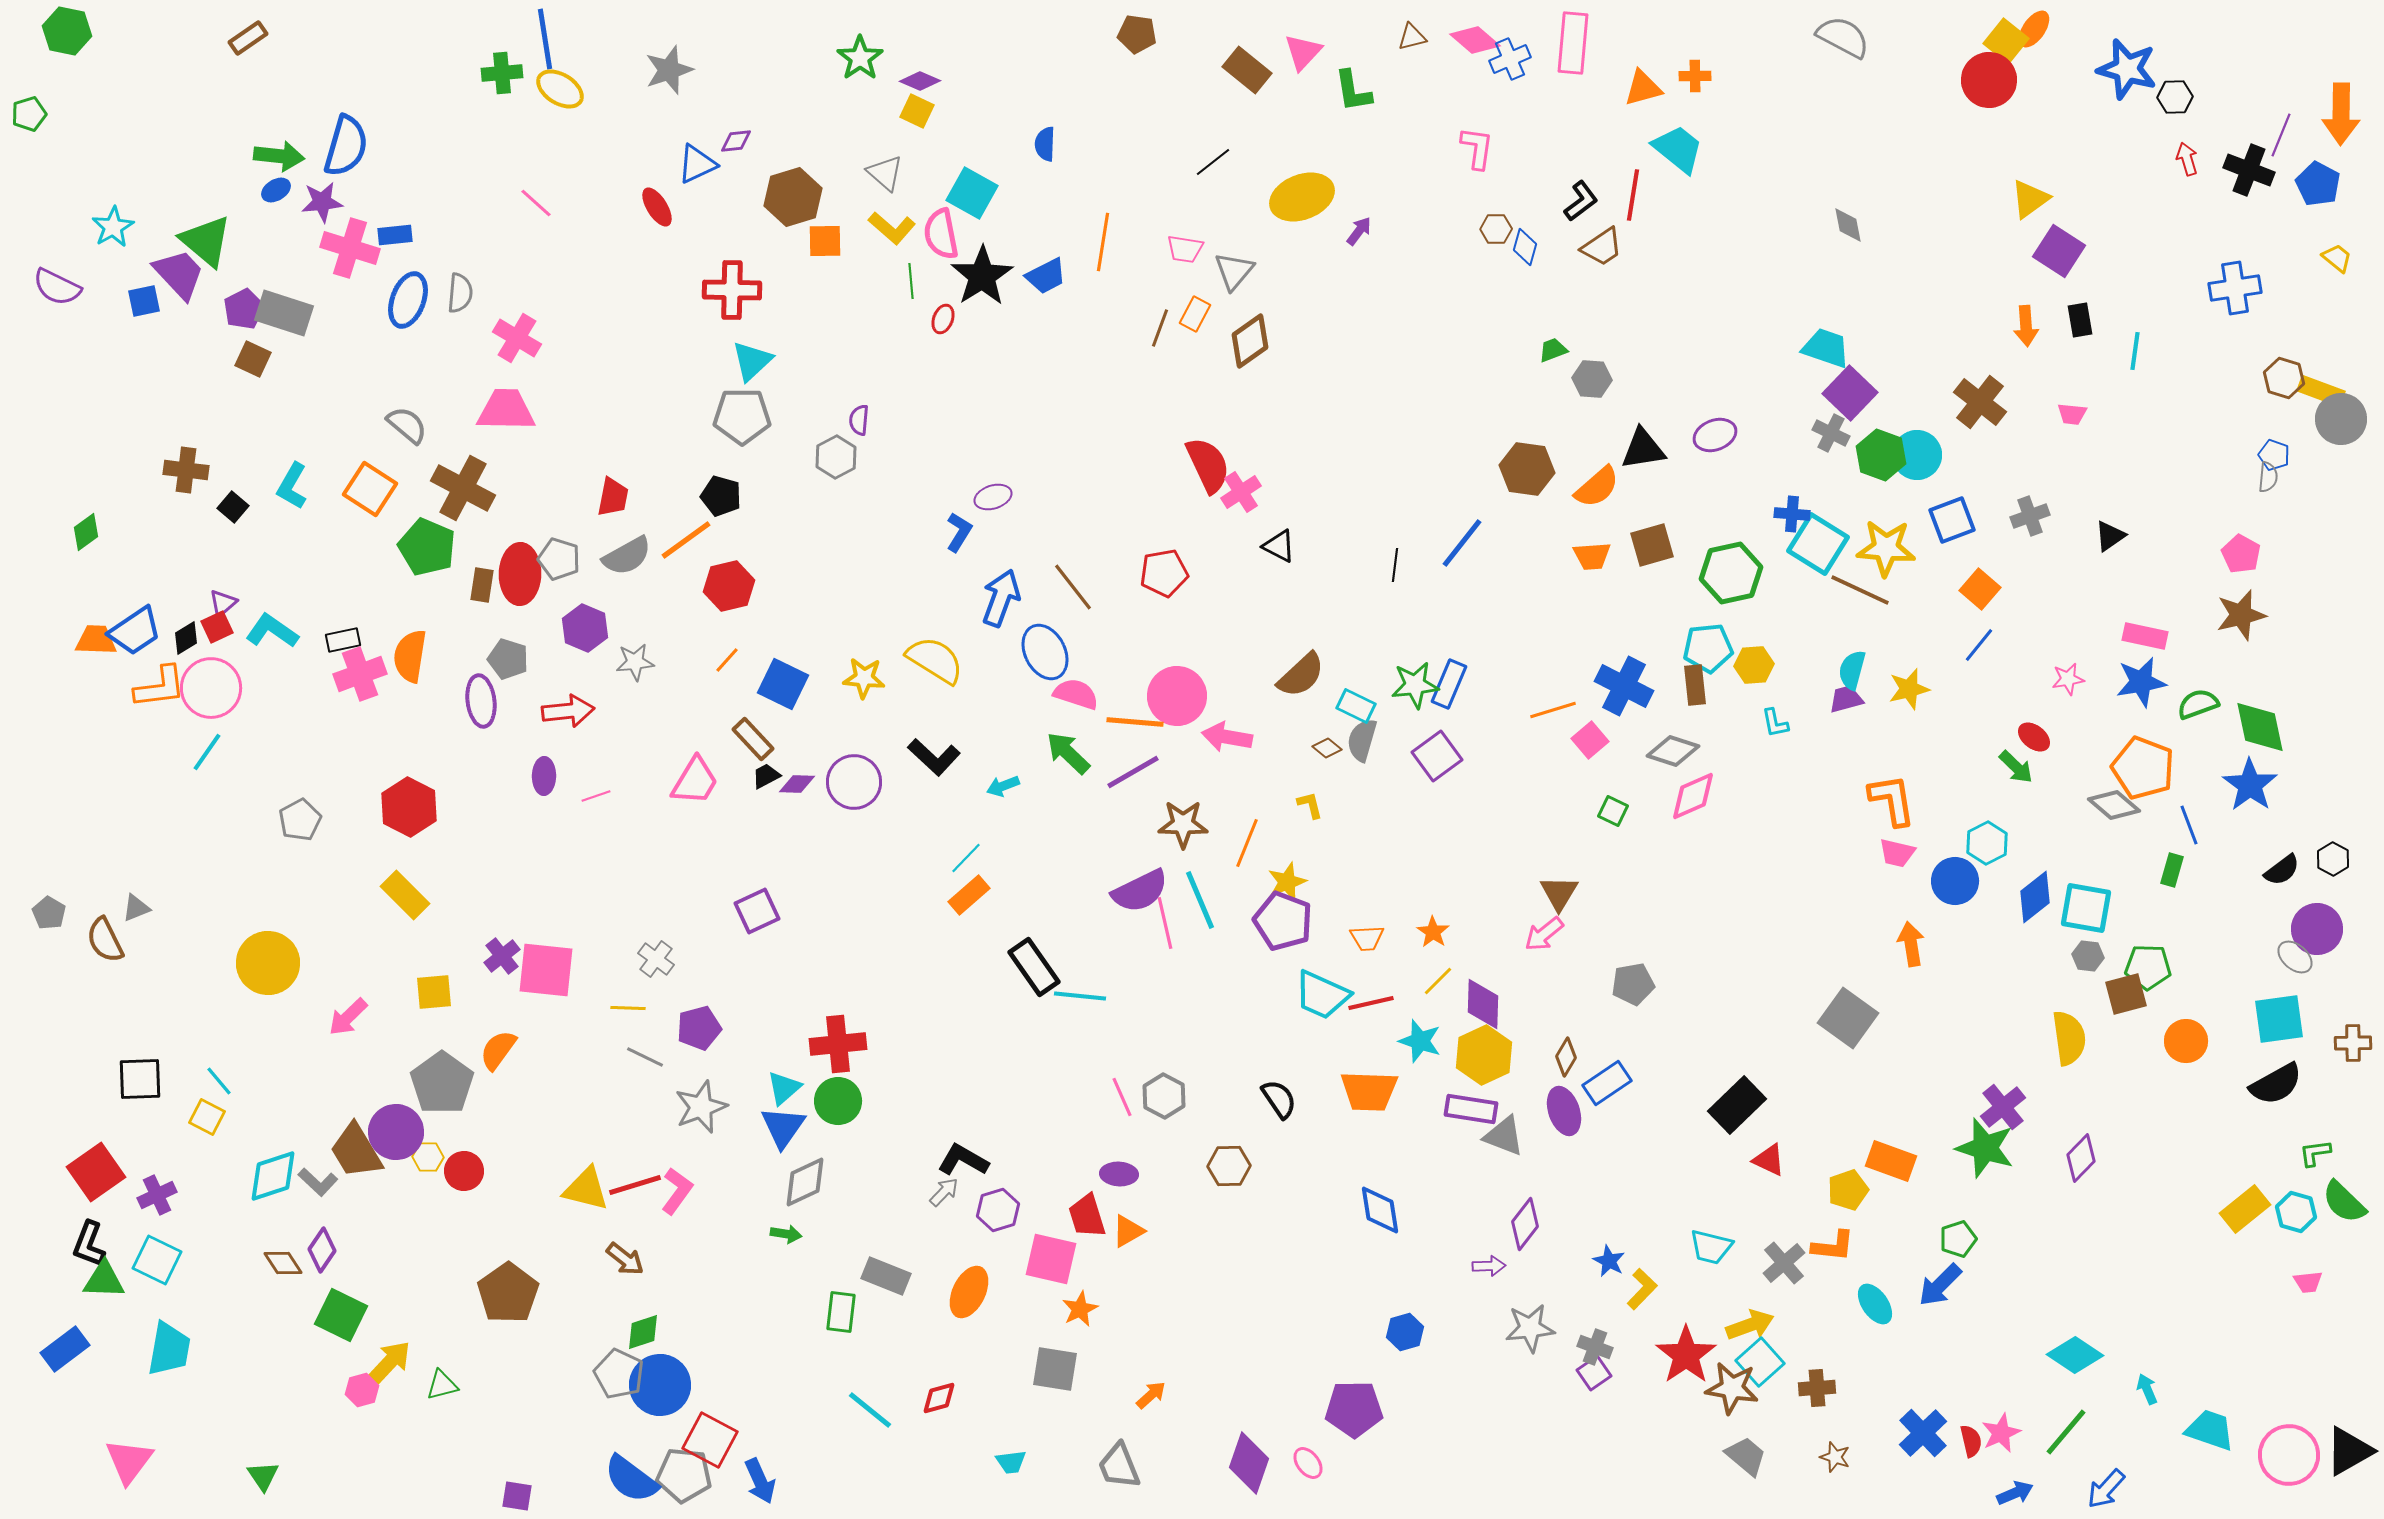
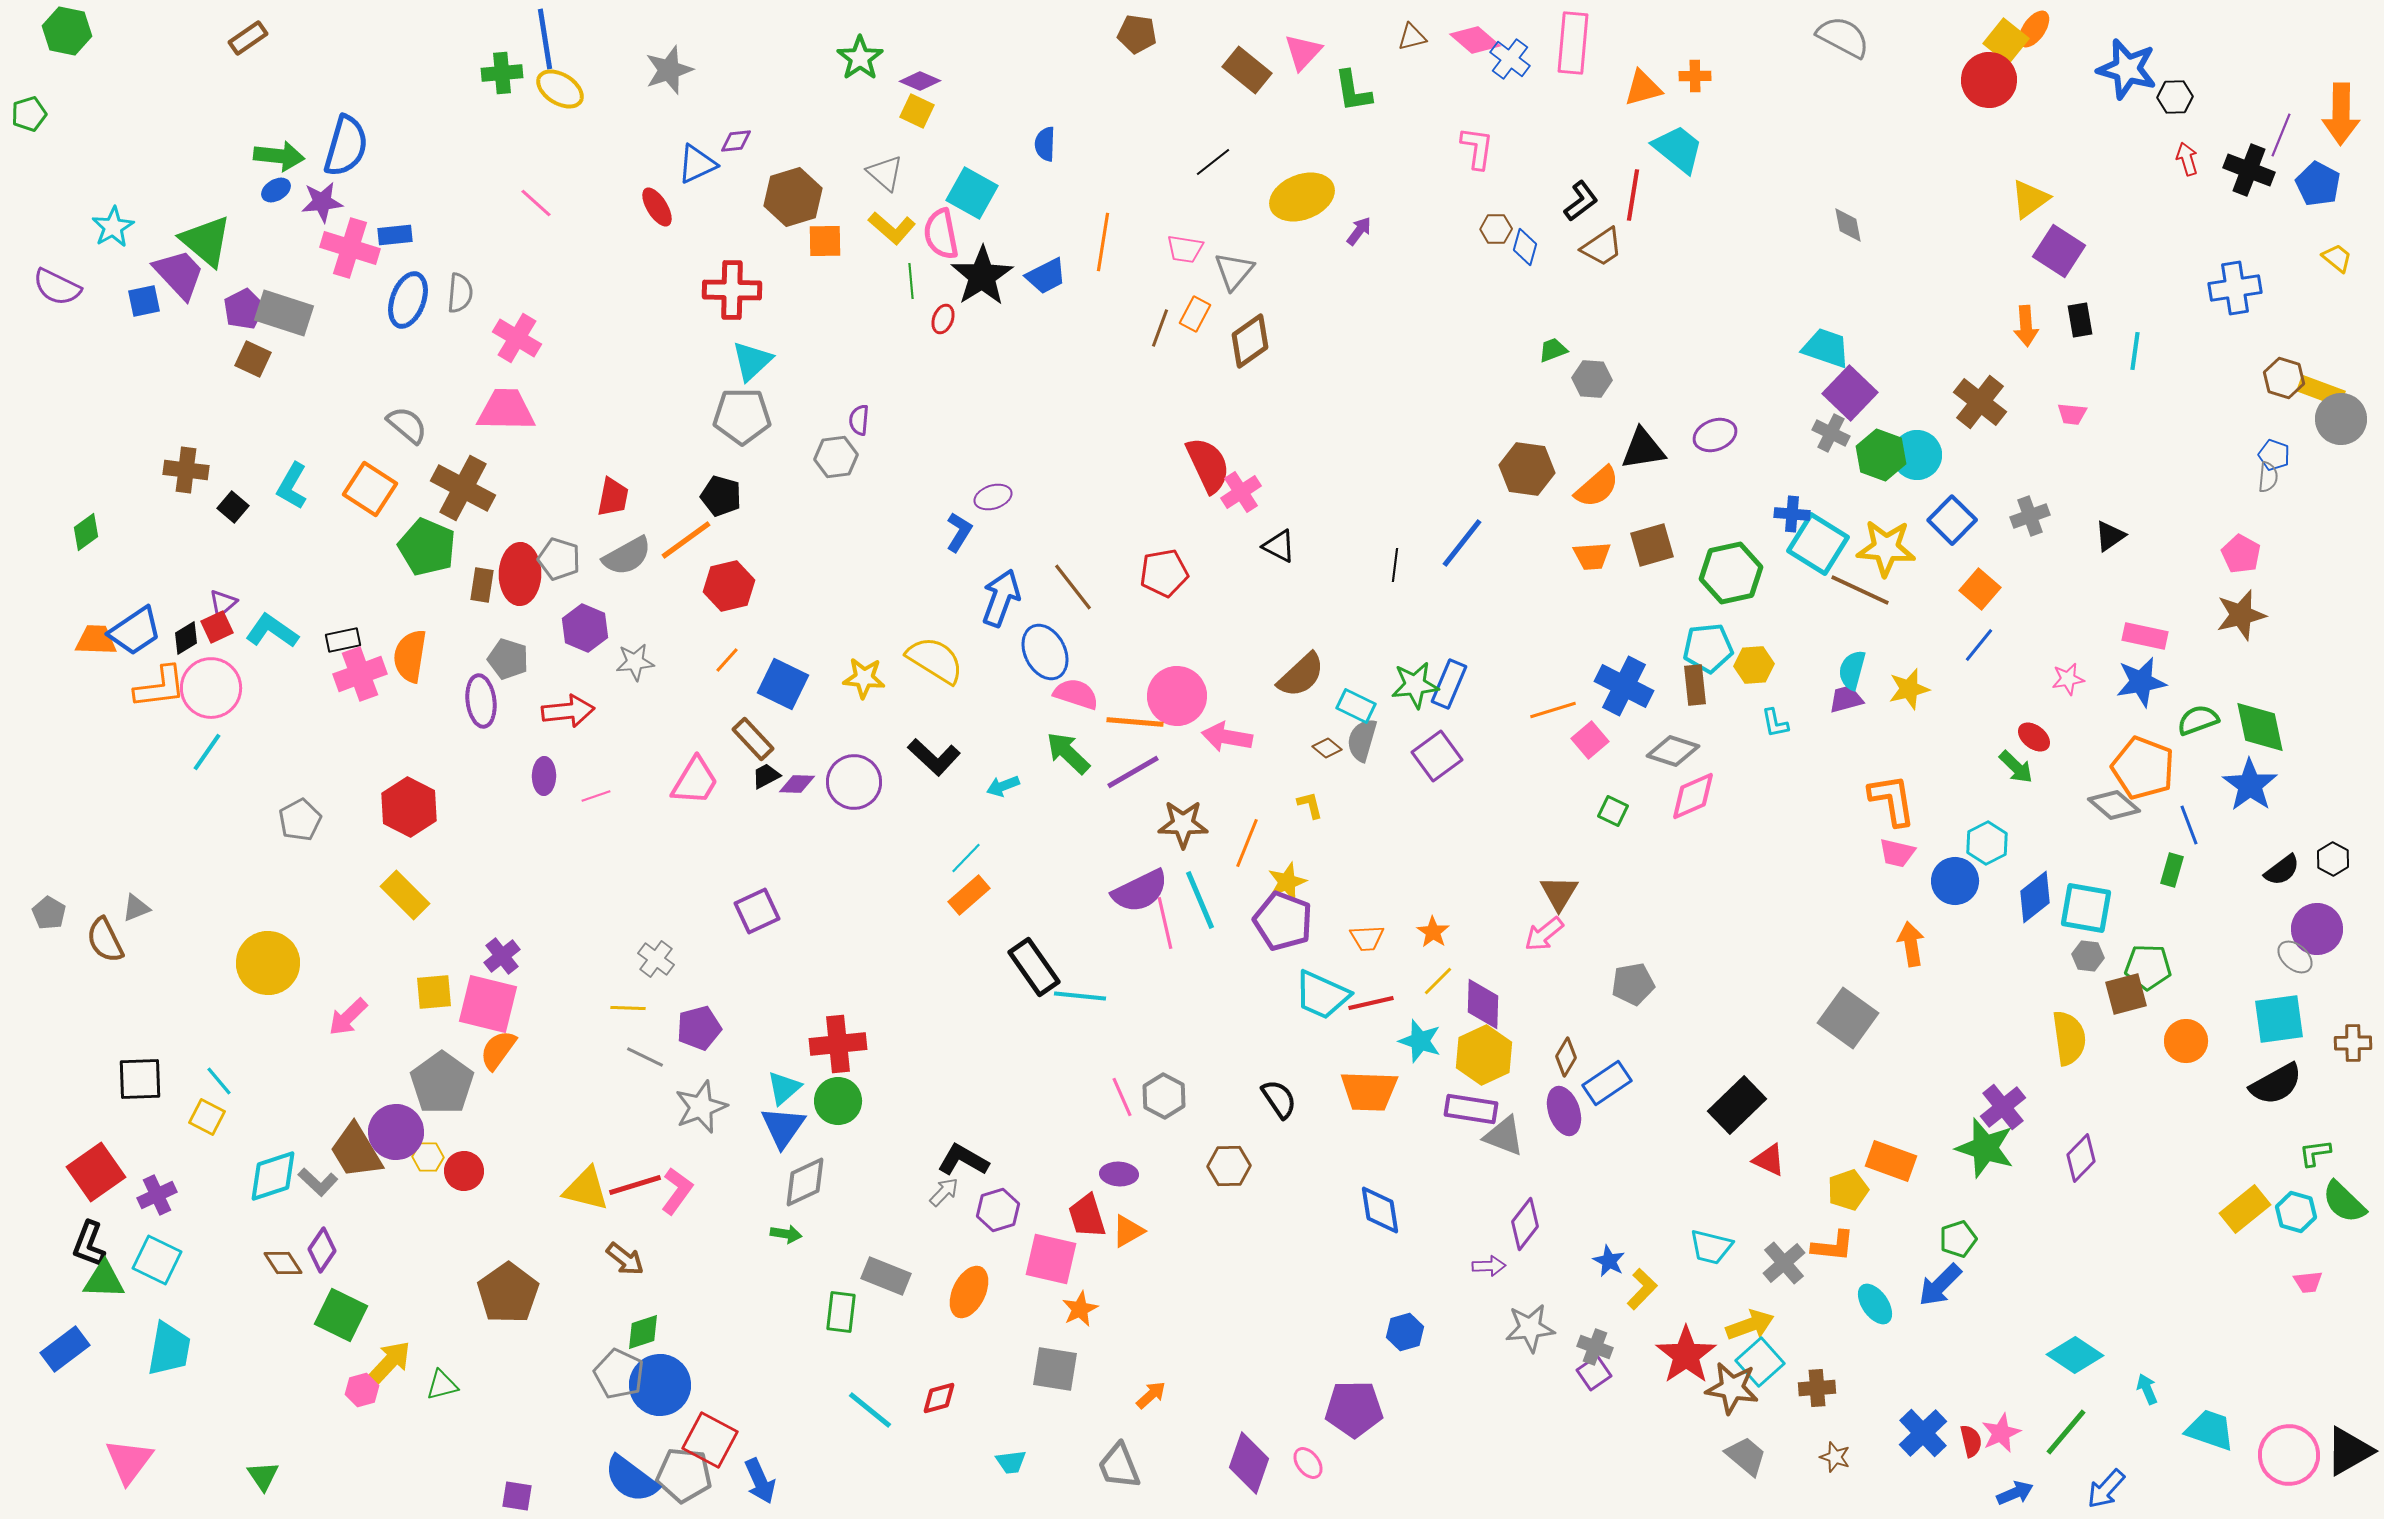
blue cross at (1510, 59): rotated 30 degrees counterclockwise
gray hexagon at (836, 457): rotated 21 degrees clockwise
blue square at (1952, 520): rotated 24 degrees counterclockwise
green semicircle at (2198, 704): moved 16 px down
pink square at (546, 970): moved 58 px left, 34 px down; rotated 8 degrees clockwise
